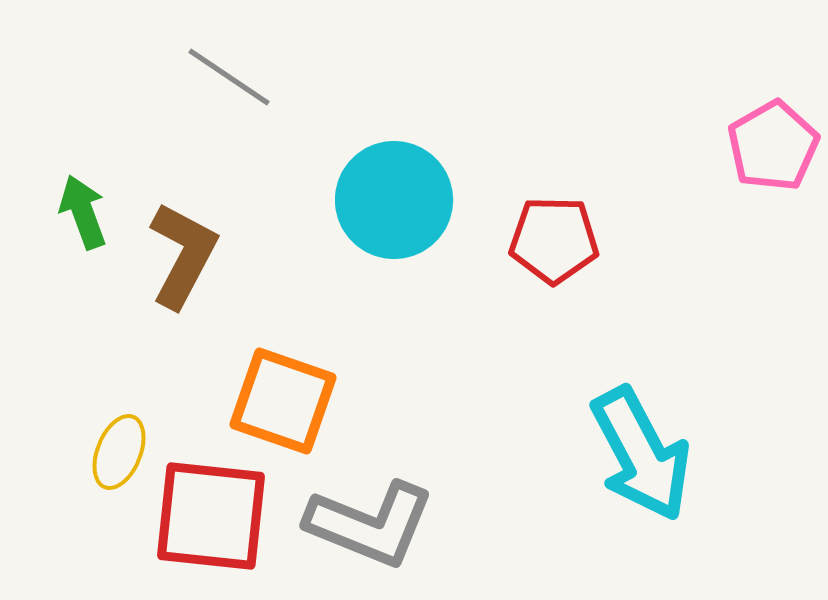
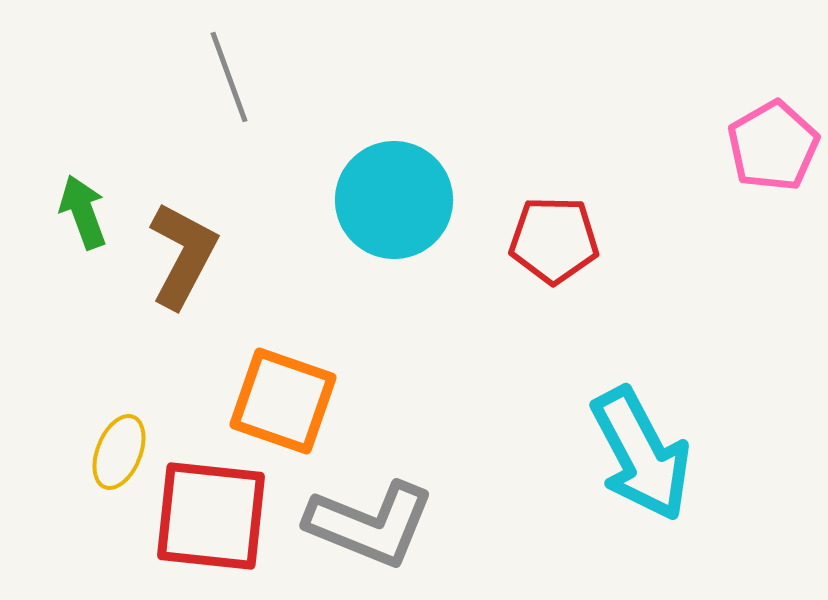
gray line: rotated 36 degrees clockwise
